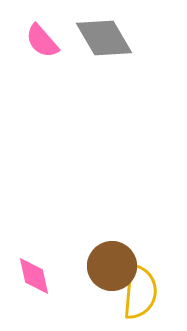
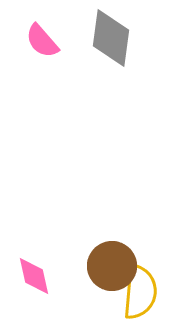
gray diamond: moved 7 px right; rotated 38 degrees clockwise
